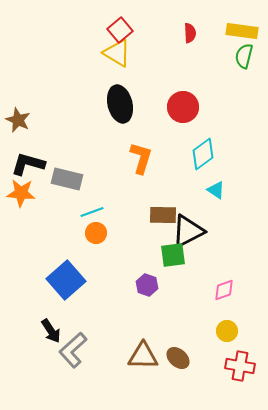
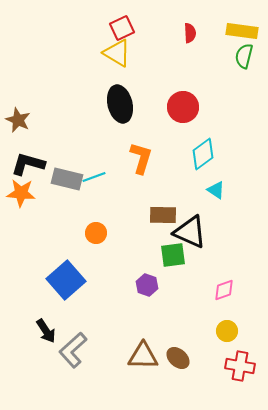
red square: moved 2 px right, 2 px up; rotated 15 degrees clockwise
cyan line: moved 2 px right, 35 px up
black triangle: moved 2 px right, 1 px down; rotated 51 degrees clockwise
black arrow: moved 5 px left
